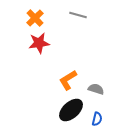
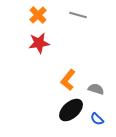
orange cross: moved 3 px right, 3 px up
orange L-shape: rotated 20 degrees counterclockwise
blue semicircle: rotated 120 degrees clockwise
